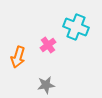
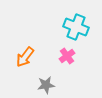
pink cross: moved 19 px right, 11 px down
orange arrow: moved 7 px right; rotated 20 degrees clockwise
